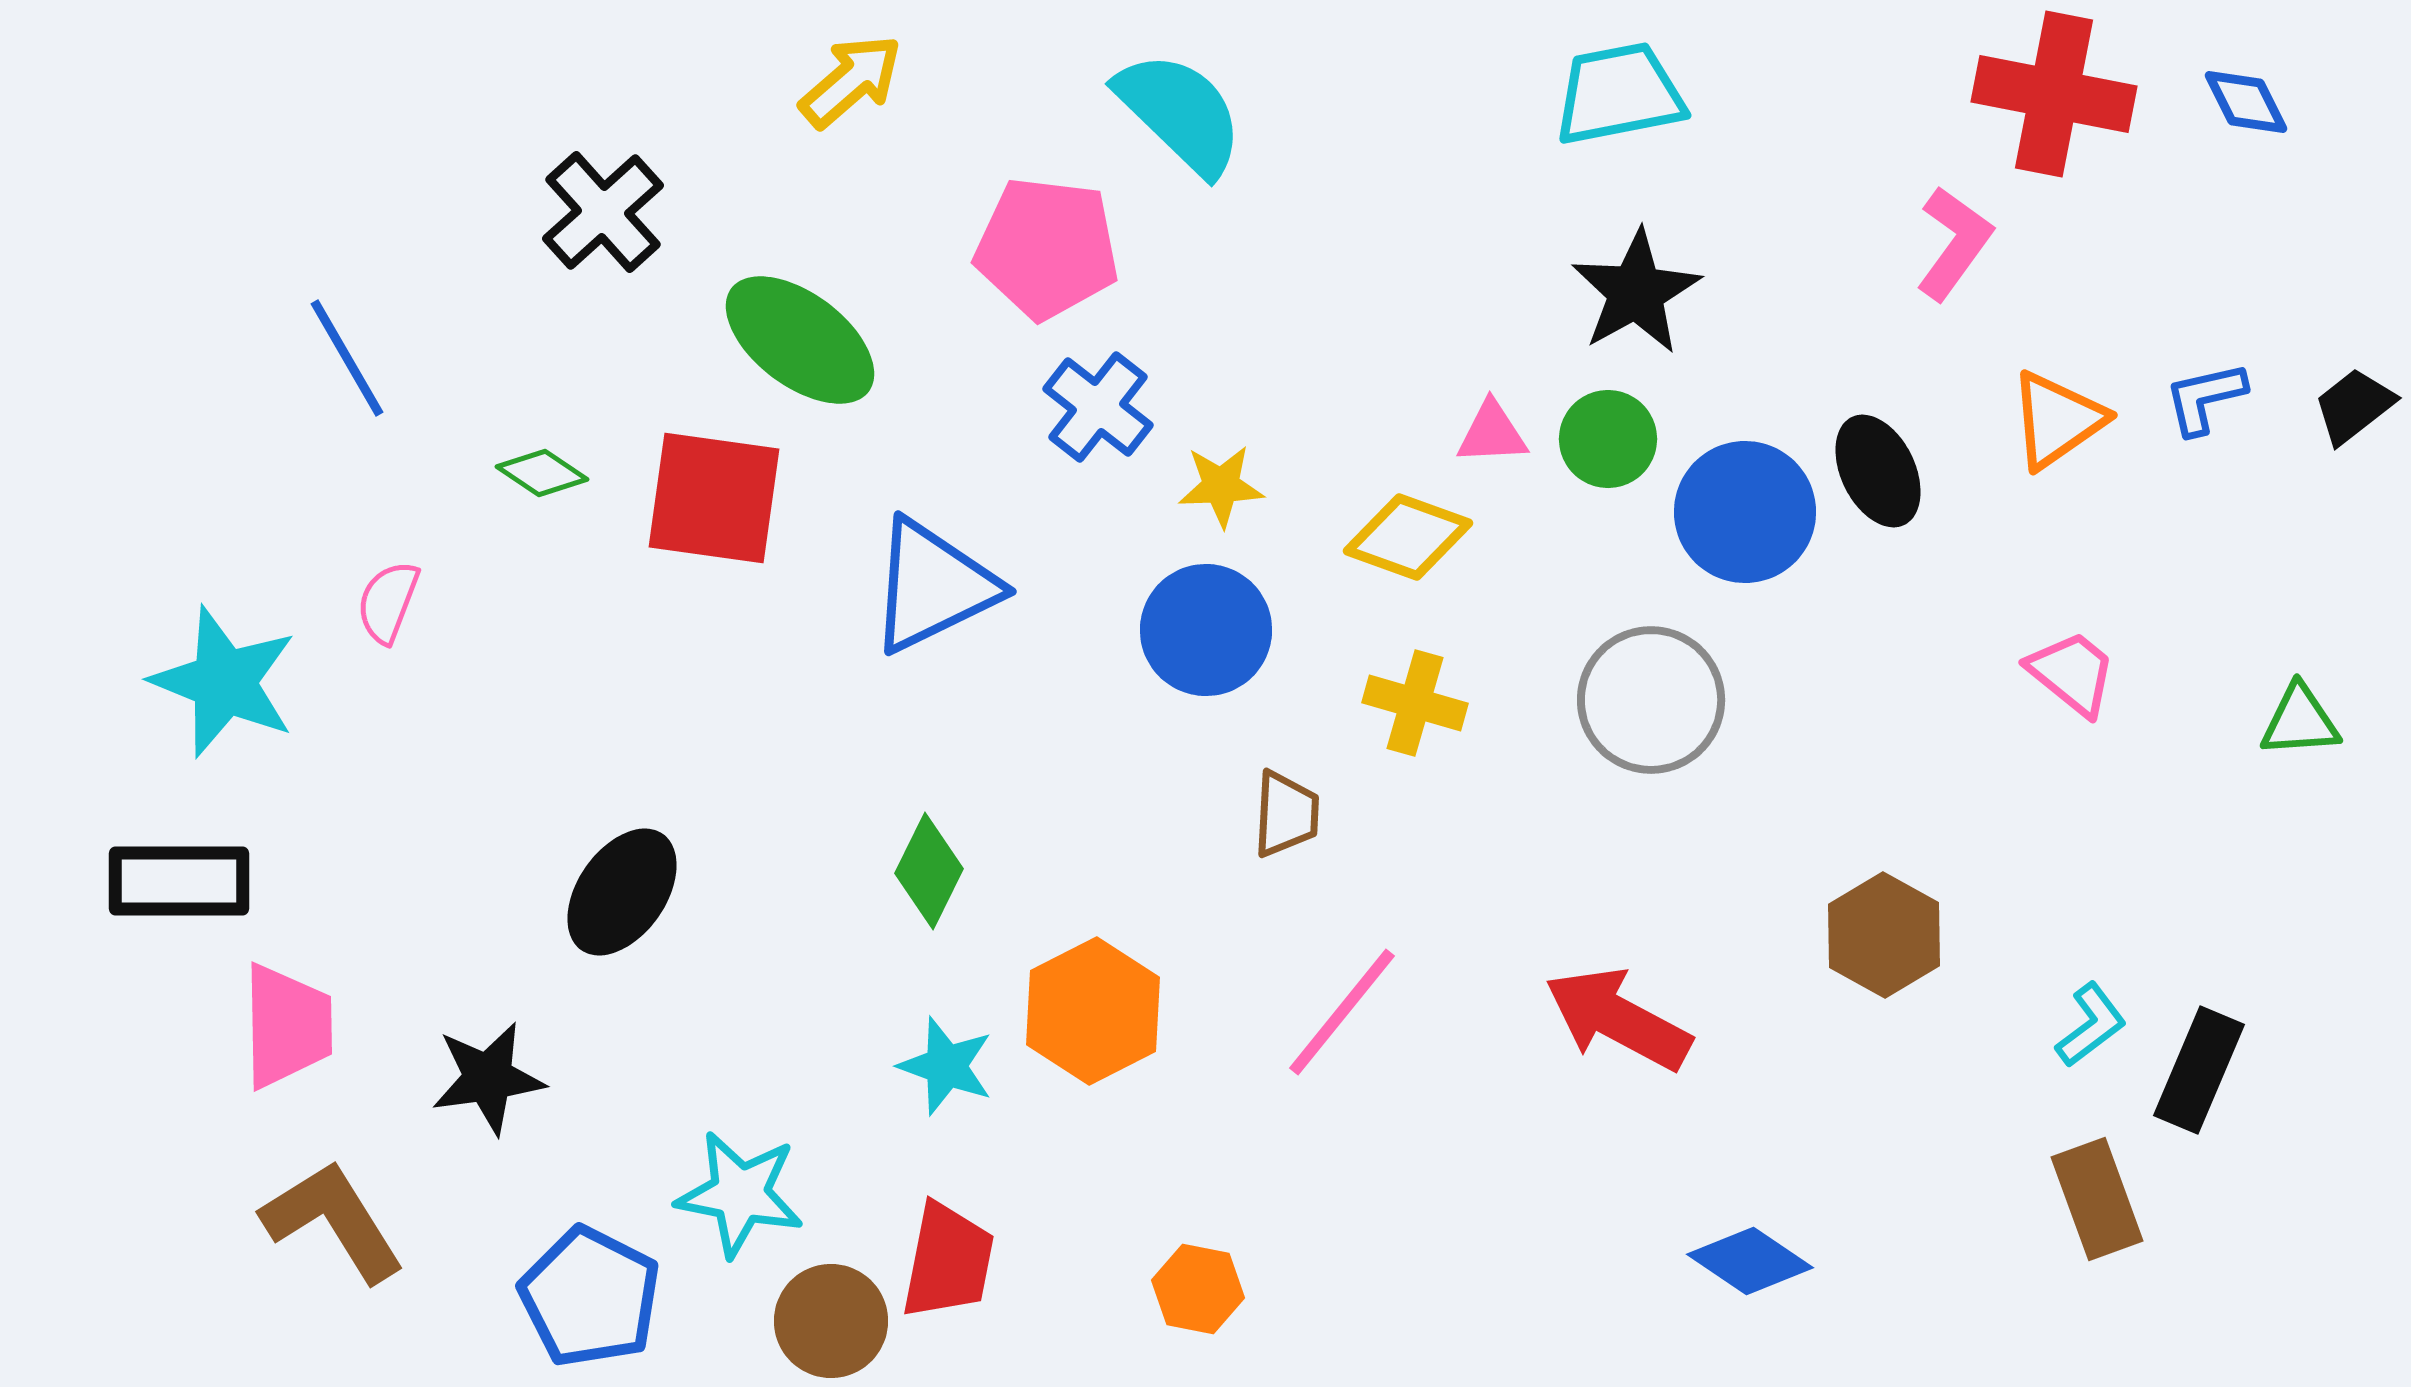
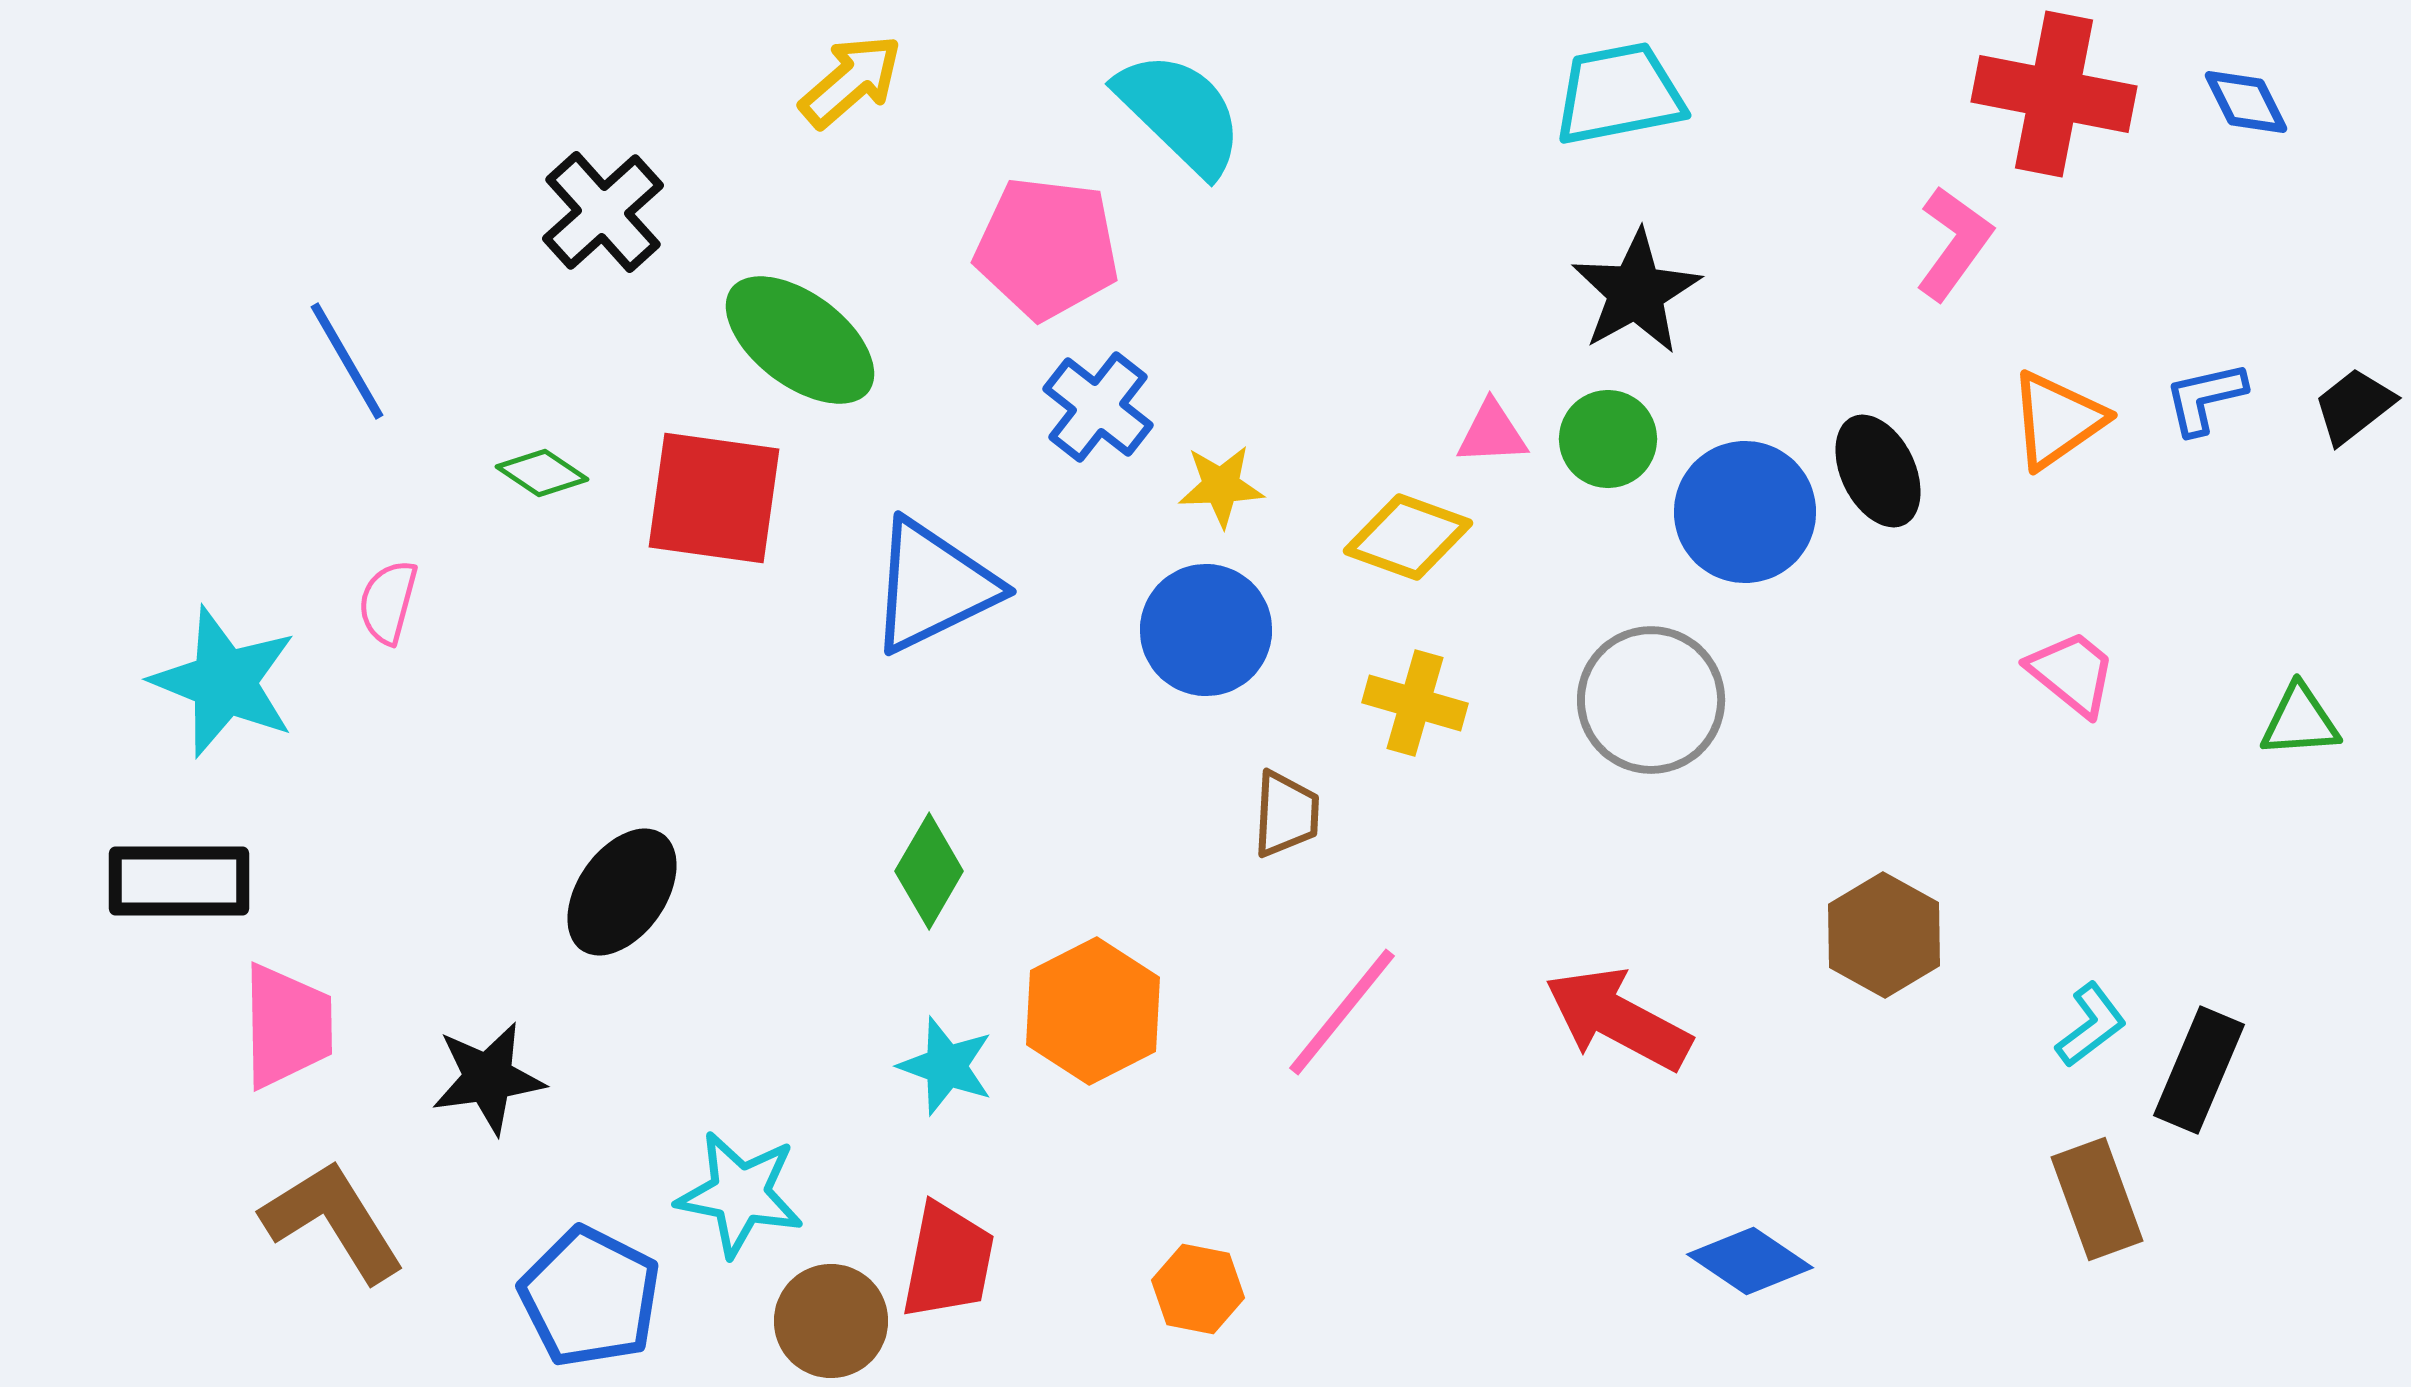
blue line at (347, 358): moved 3 px down
pink semicircle at (388, 602): rotated 6 degrees counterclockwise
green diamond at (929, 871): rotated 4 degrees clockwise
